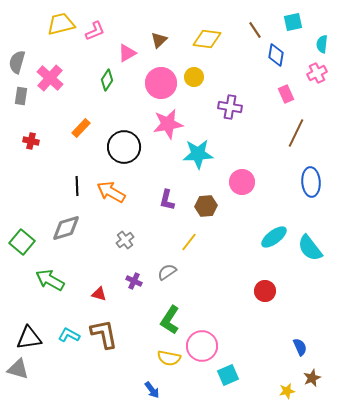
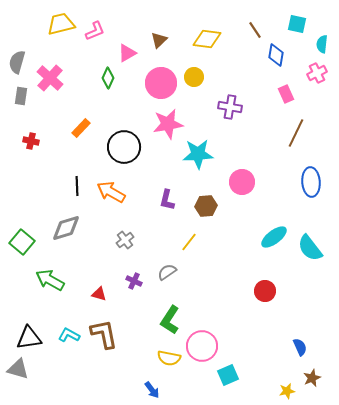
cyan square at (293, 22): moved 4 px right, 2 px down; rotated 24 degrees clockwise
green diamond at (107, 80): moved 1 px right, 2 px up; rotated 10 degrees counterclockwise
